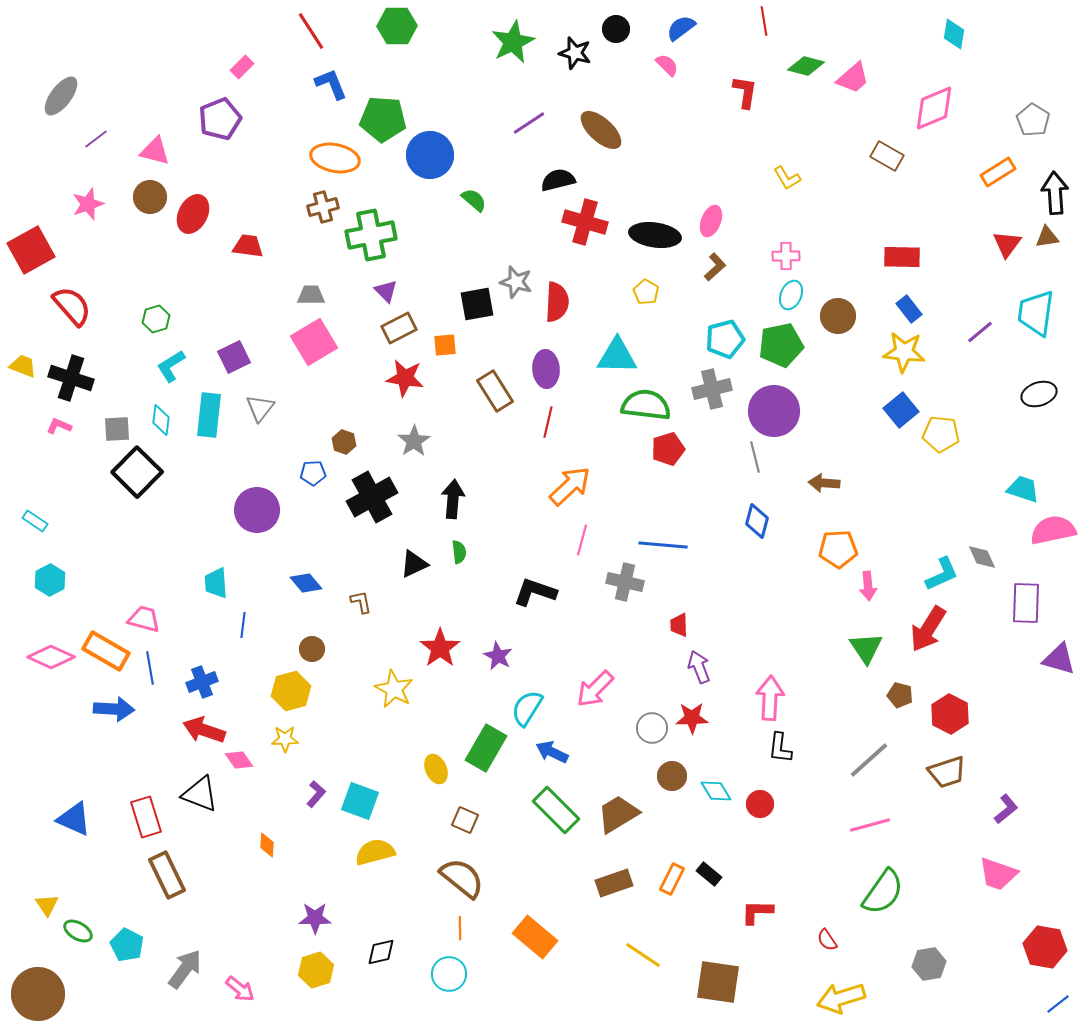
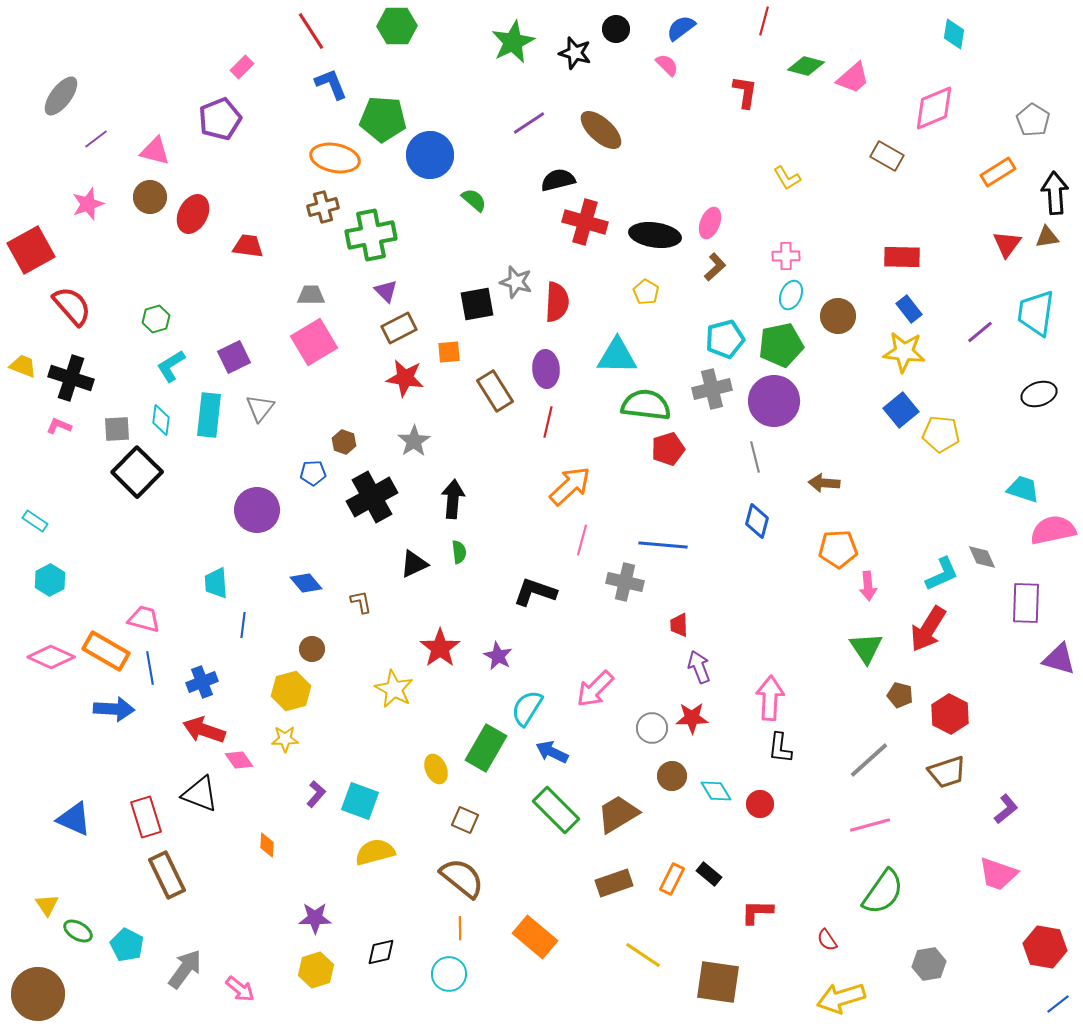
red line at (764, 21): rotated 24 degrees clockwise
pink ellipse at (711, 221): moved 1 px left, 2 px down
orange square at (445, 345): moved 4 px right, 7 px down
purple circle at (774, 411): moved 10 px up
